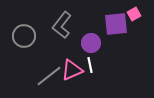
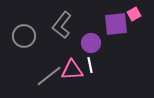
pink triangle: rotated 20 degrees clockwise
